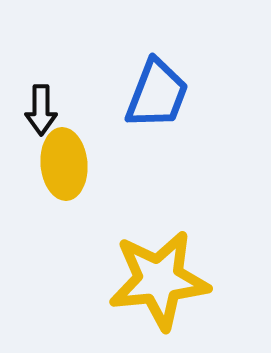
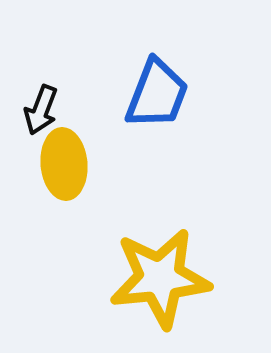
black arrow: rotated 21 degrees clockwise
yellow star: moved 1 px right, 2 px up
